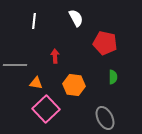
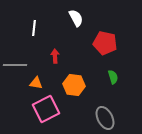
white line: moved 7 px down
green semicircle: rotated 16 degrees counterclockwise
pink square: rotated 16 degrees clockwise
